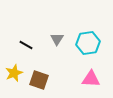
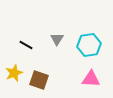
cyan hexagon: moved 1 px right, 2 px down
